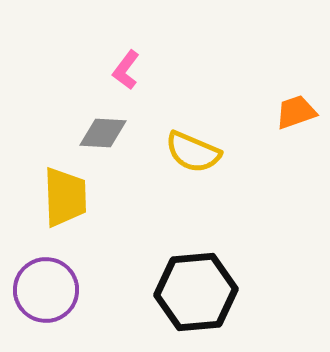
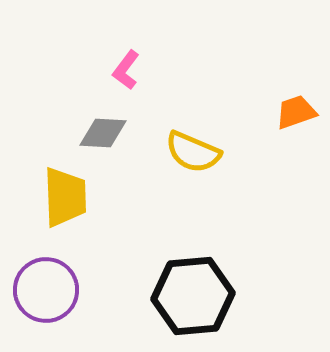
black hexagon: moved 3 px left, 4 px down
